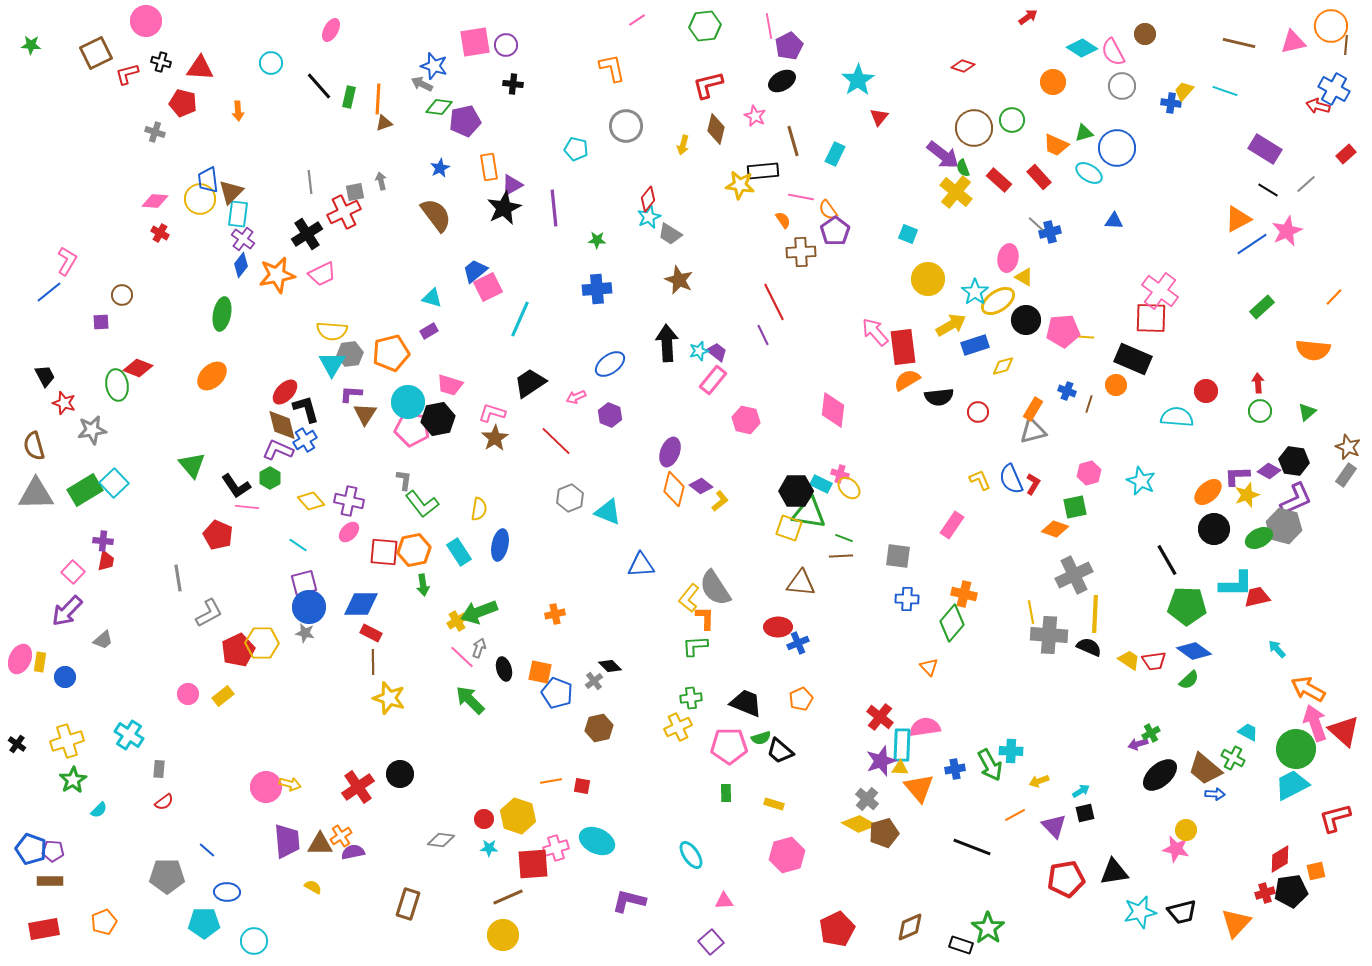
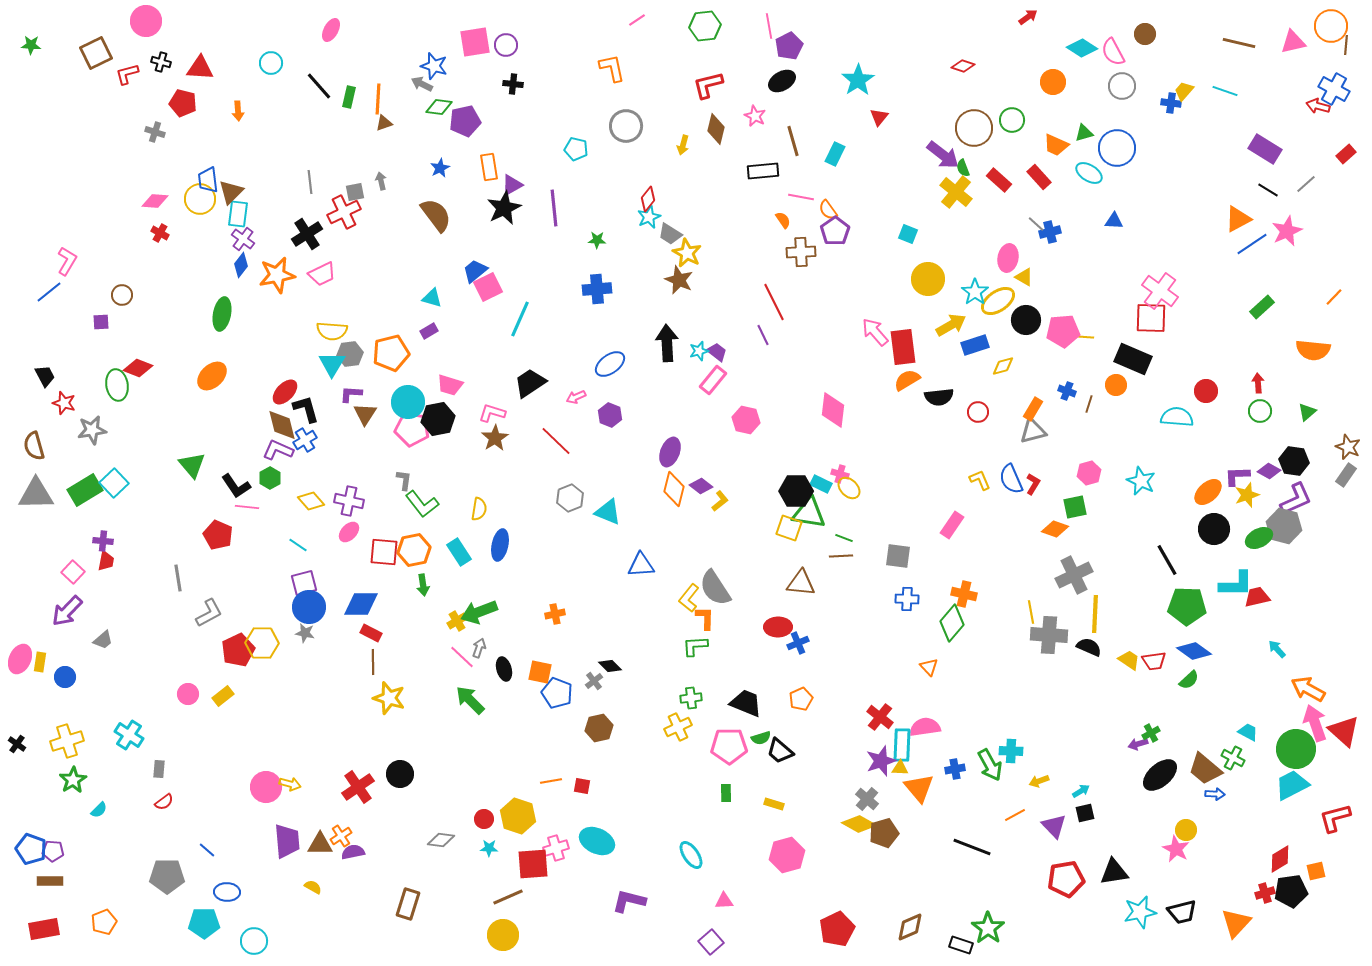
yellow star at (740, 185): moved 53 px left, 68 px down; rotated 20 degrees clockwise
pink star at (1176, 849): rotated 16 degrees clockwise
